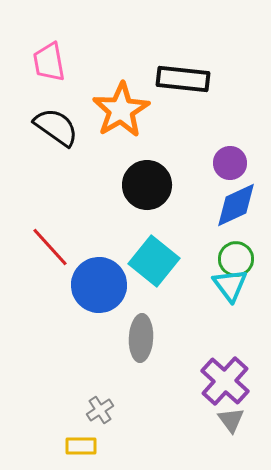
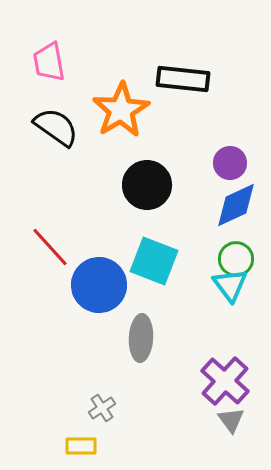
cyan square: rotated 18 degrees counterclockwise
gray cross: moved 2 px right, 2 px up
